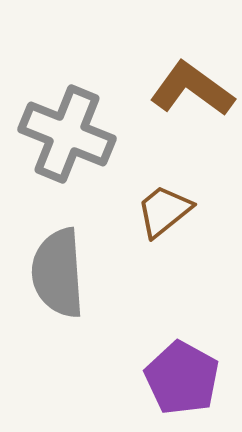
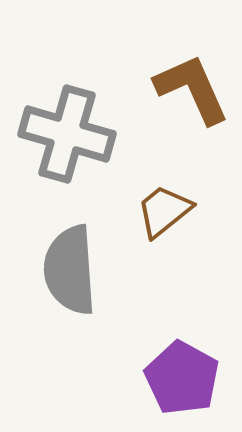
brown L-shape: rotated 30 degrees clockwise
gray cross: rotated 6 degrees counterclockwise
gray semicircle: moved 12 px right, 3 px up
